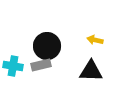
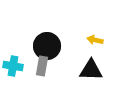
gray rectangle: moved 1 px right, 1 px down; rotated 66 degrees counterclockwise
black triangle: moved 1 px up
